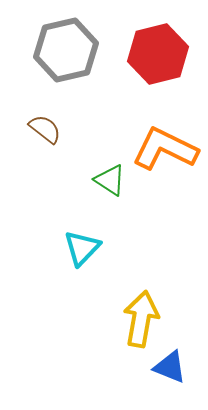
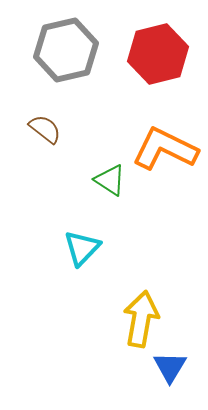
blue triangle: rotated 39 degrees clockwise
